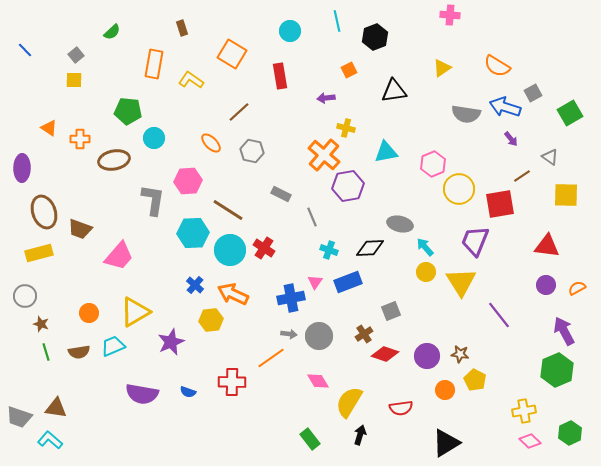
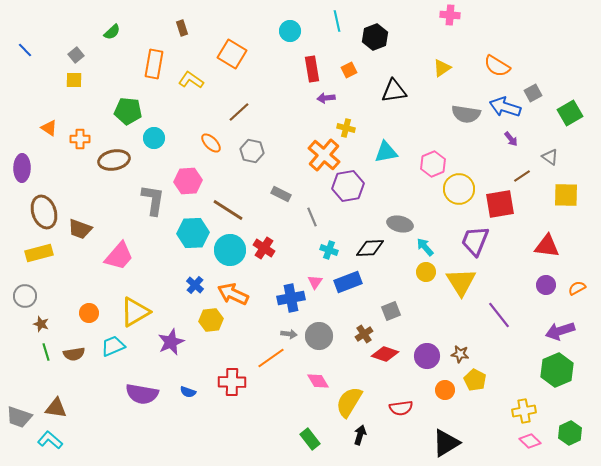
red rectangle at (280, 76): moved 32 px right, 7 px up
purple arrow at (564, 331): moved 4 px left; rotated 80 degrees counterclockwise
brown semicircle at (79, 352): moved 5 px left, 2 px down
